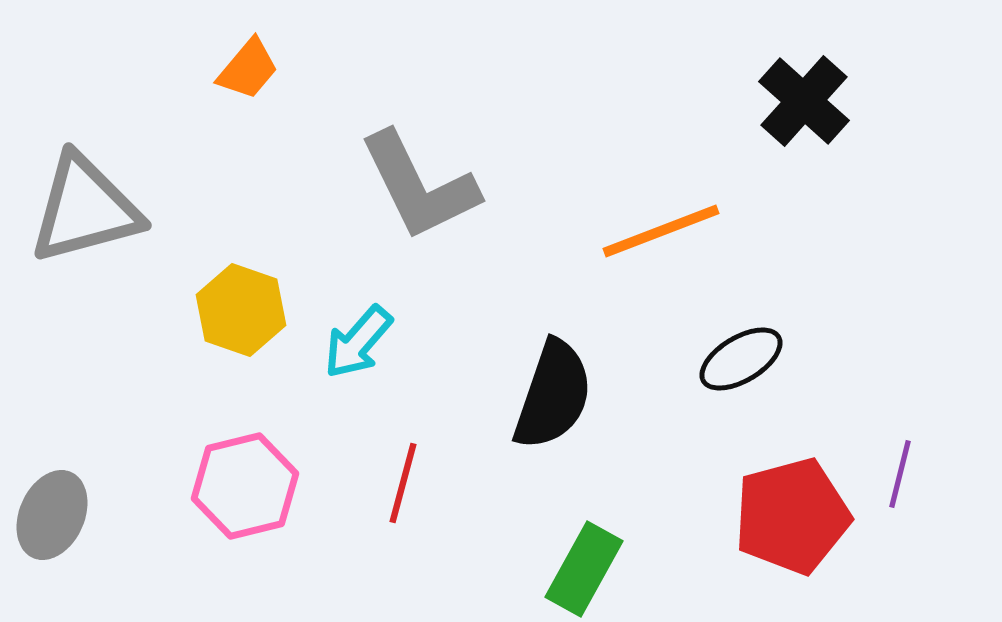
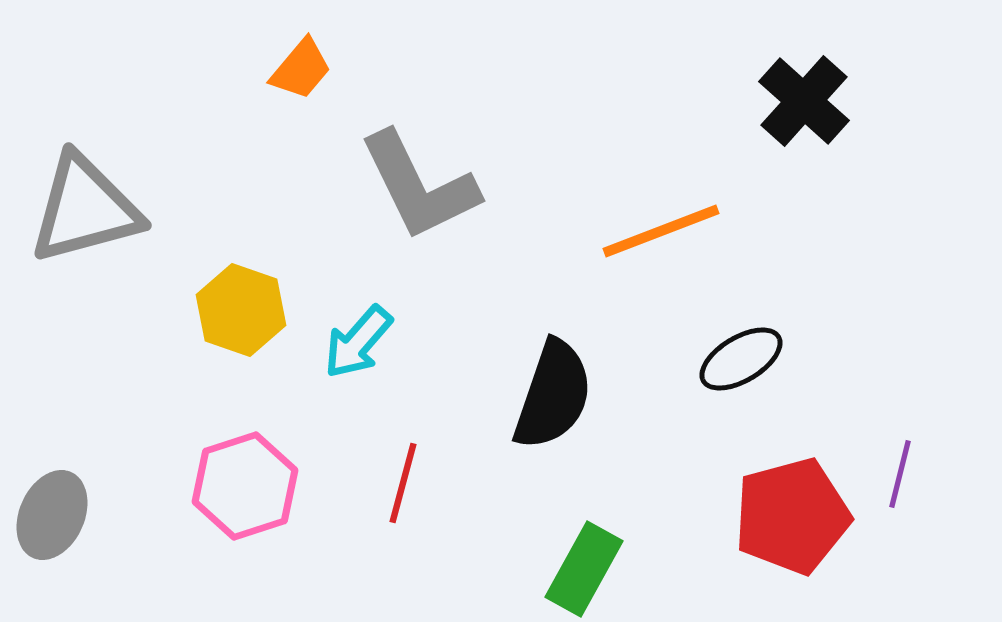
orange trapezoid: moved 53 px right
pink hexagon: rotated 4 degrees counterclockwise
